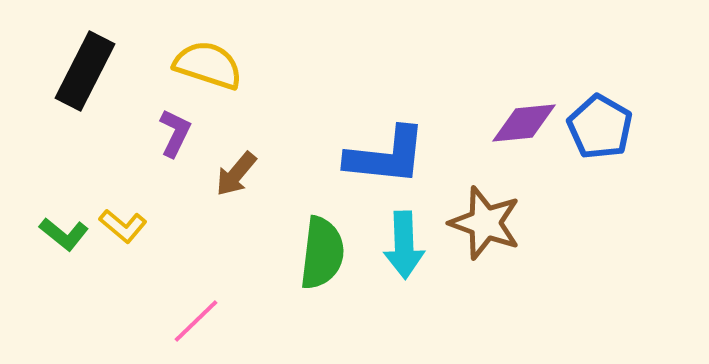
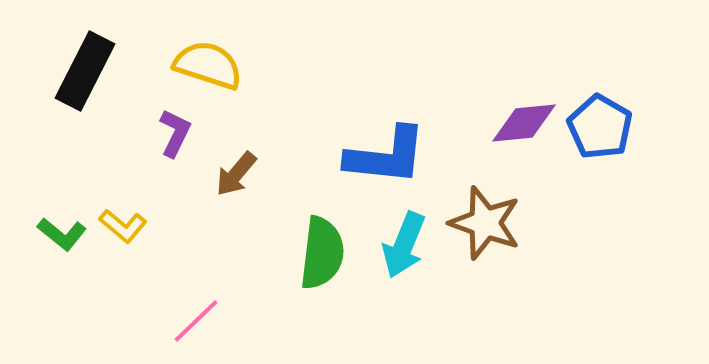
green L-shape: moved 2 px left
cyan arrow: rotated 24 degrees clockwise
